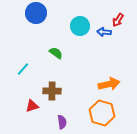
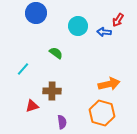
cyan circle: moved 2 px left
